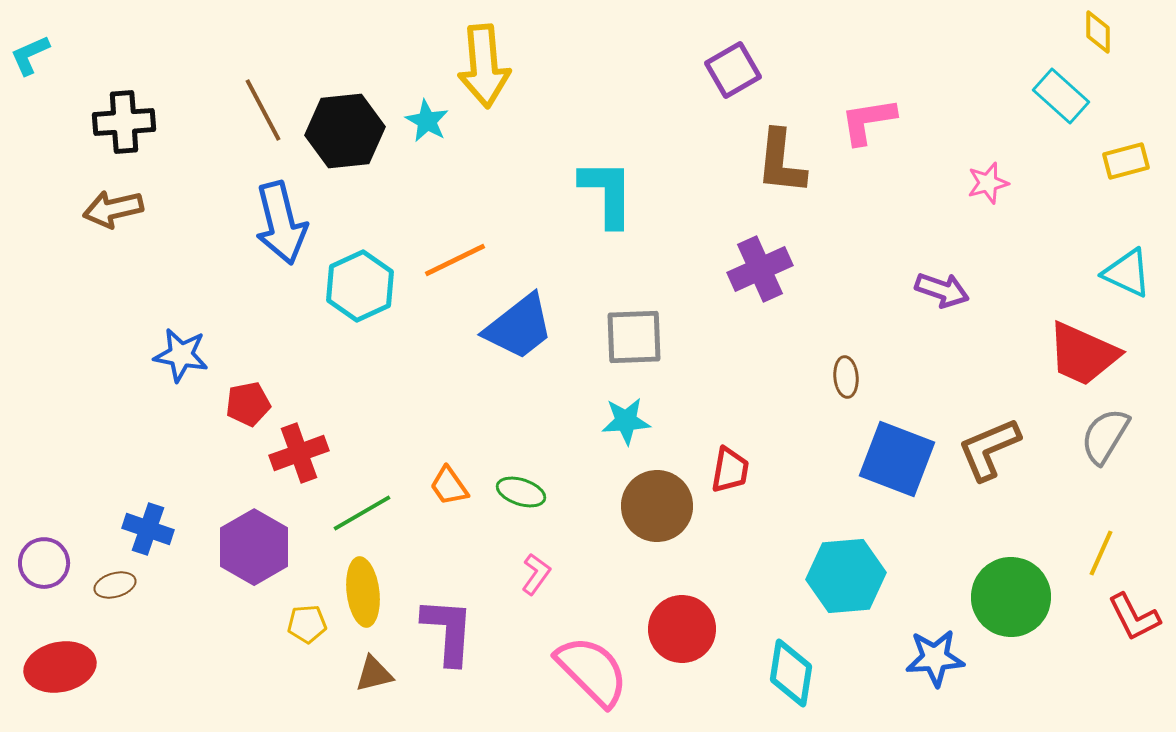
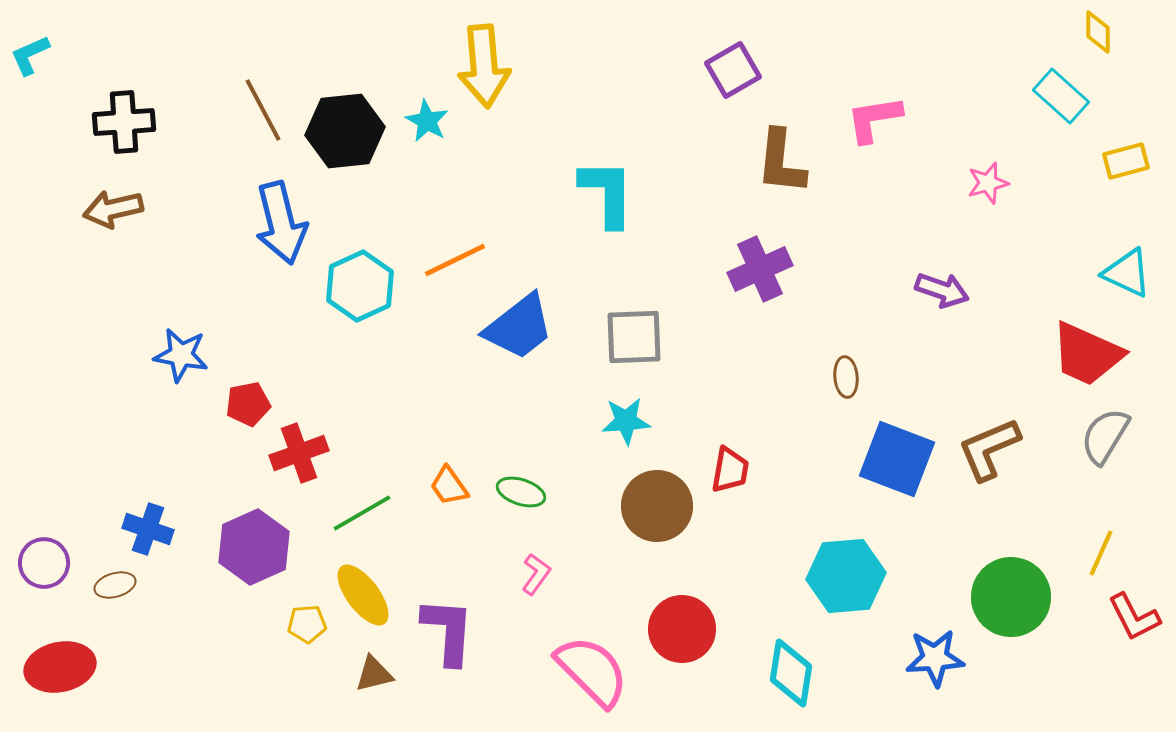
pink L-shape at (868, 121): moved 6 px right, 2 px up
red trapezoid at (1083, 354): moved 4 px right
purple hexagon at (254, 547): rotated 6 degrees clockwise
yellow ellipse at (363, 592): moved 3 px down; rotated 30 degrees counterclockwise
